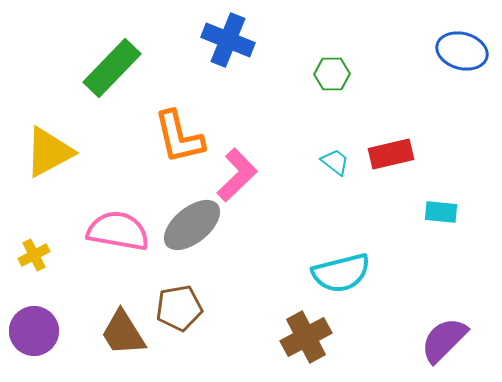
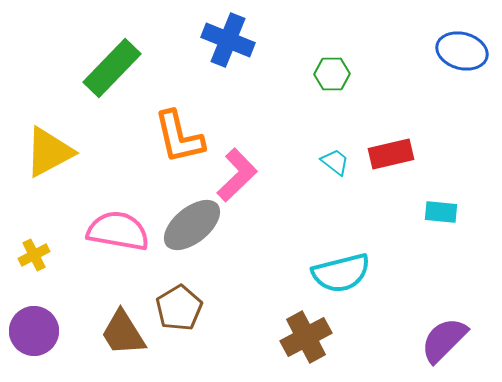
brown pentagon: rotated 21 degrees counterclockwise
